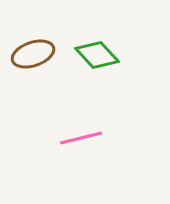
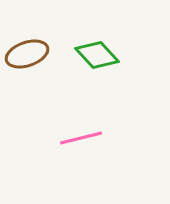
brown ellipse: moved 6 px left
